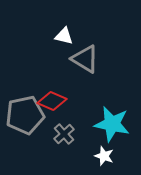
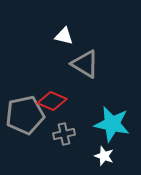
gray triangle: moved 5 px down
gray cross: rotated 30 degrees clockwise
